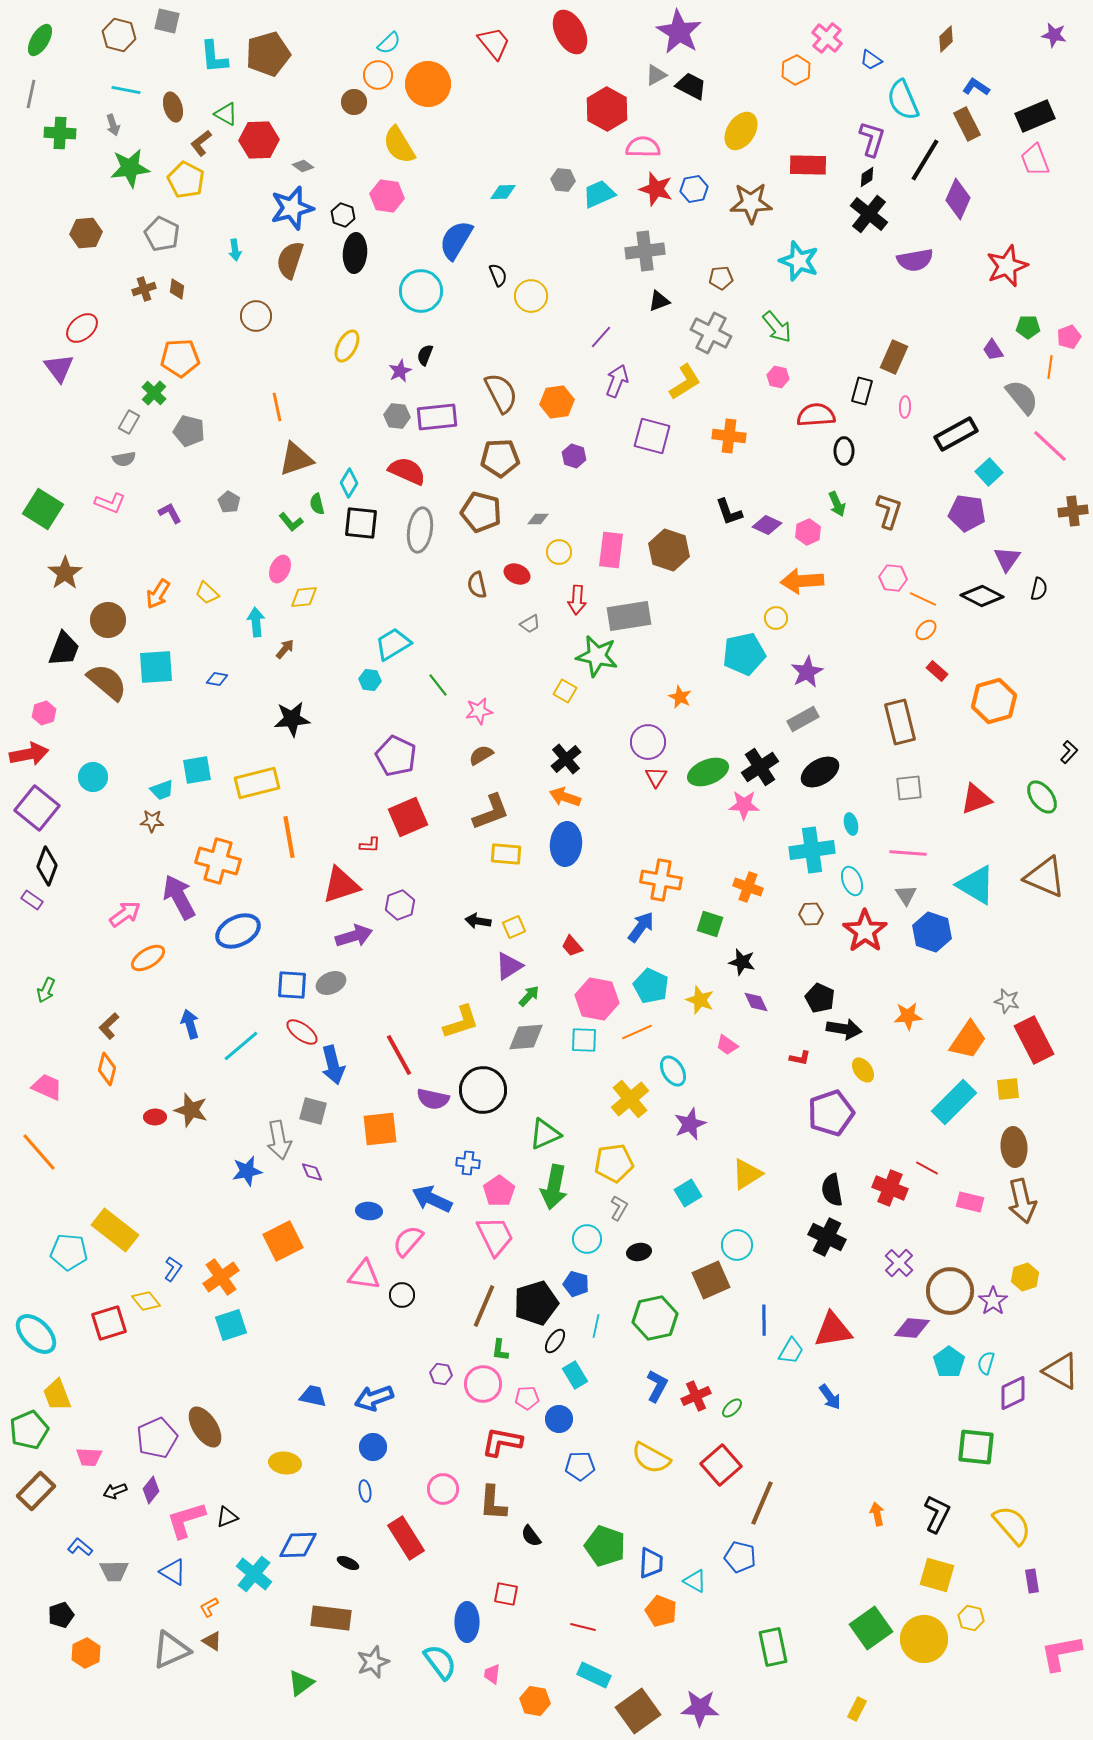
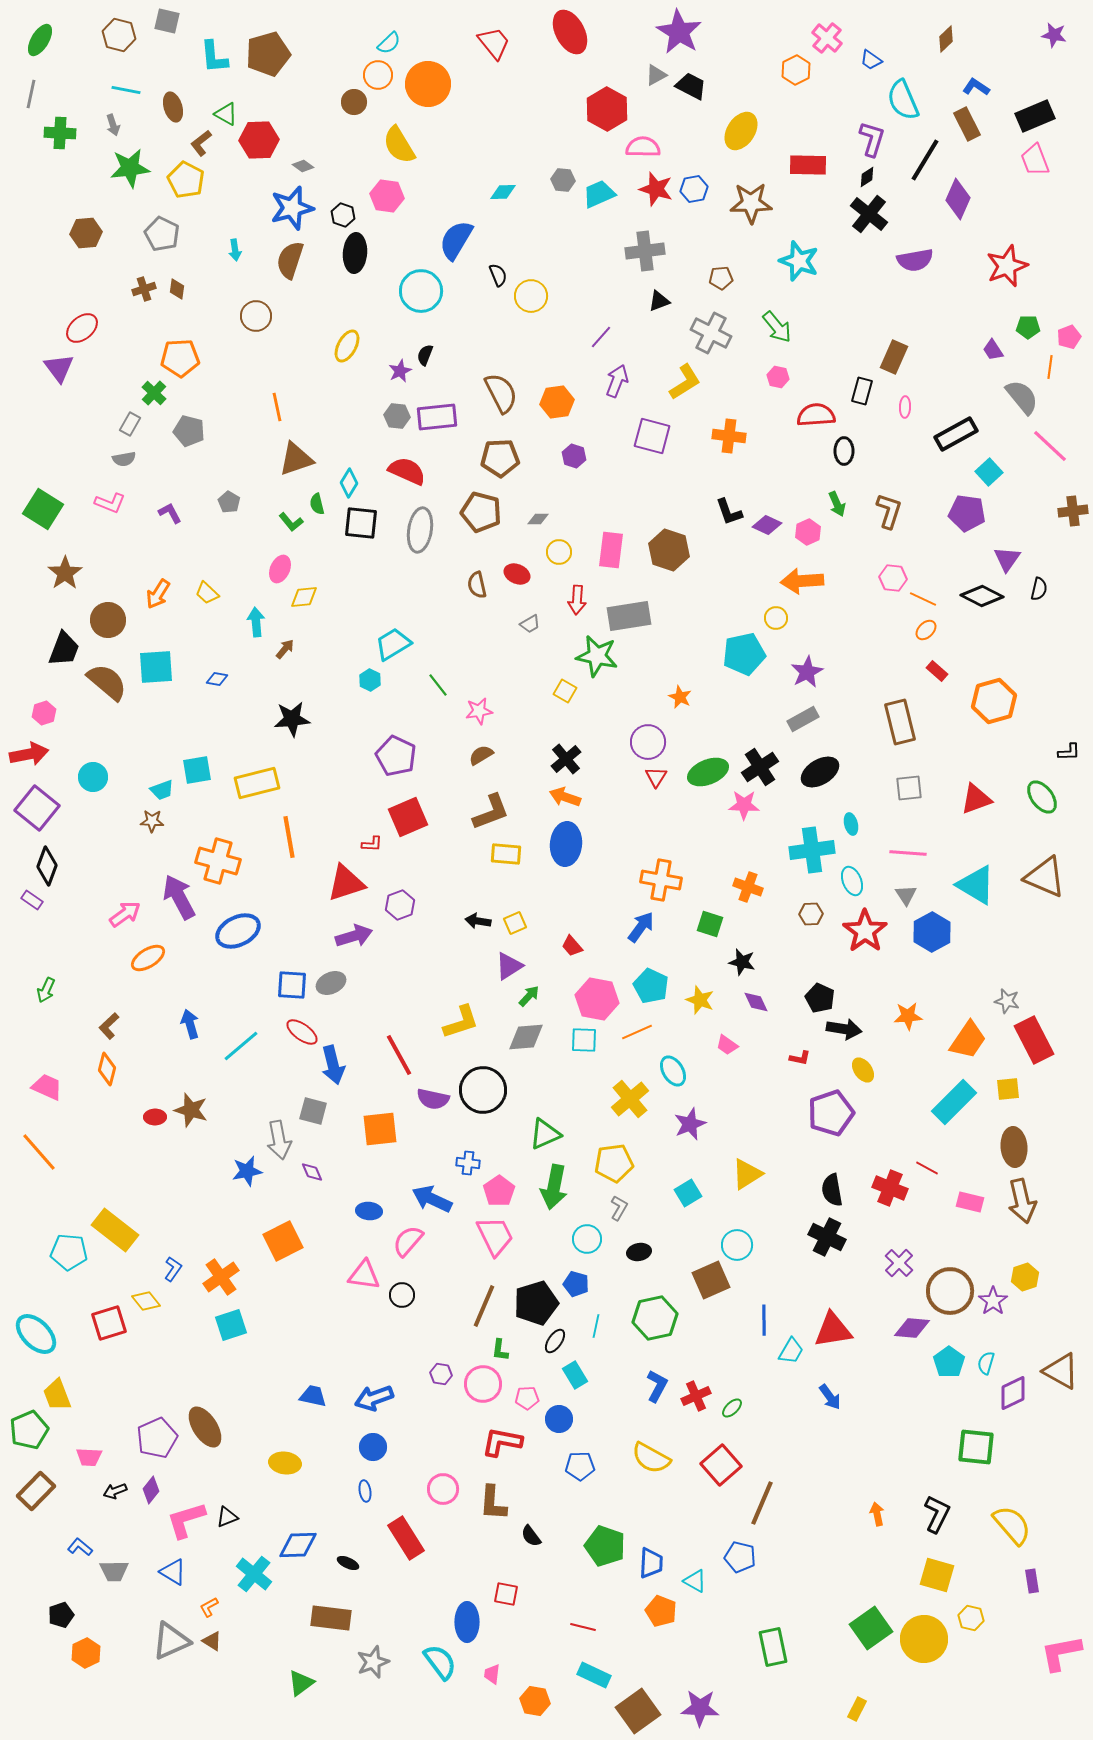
gray rectangle at (129, 422): moved 1 px right, 2 px down
cyan hexagon at (370, 680): rotated 20 degrees clockwise
black L-shape at (1069, 752): rotated 45 degrees clockwise
red L-shape at (370, 845): moved 2 px right, 1 px up
red triangle at (341, 885): moved 5 px right, 2 px up
yellow square at (514, 927): moved 1 px right, 4 px up
blue hexagon at (932, 932): rotated 12 degrees clockwise
gray triangle at (171, 1650): moved 9 px up
